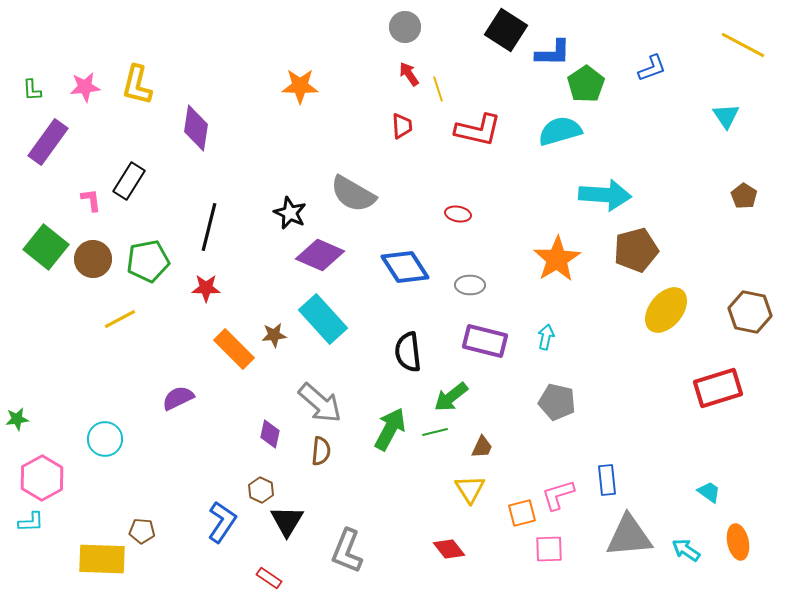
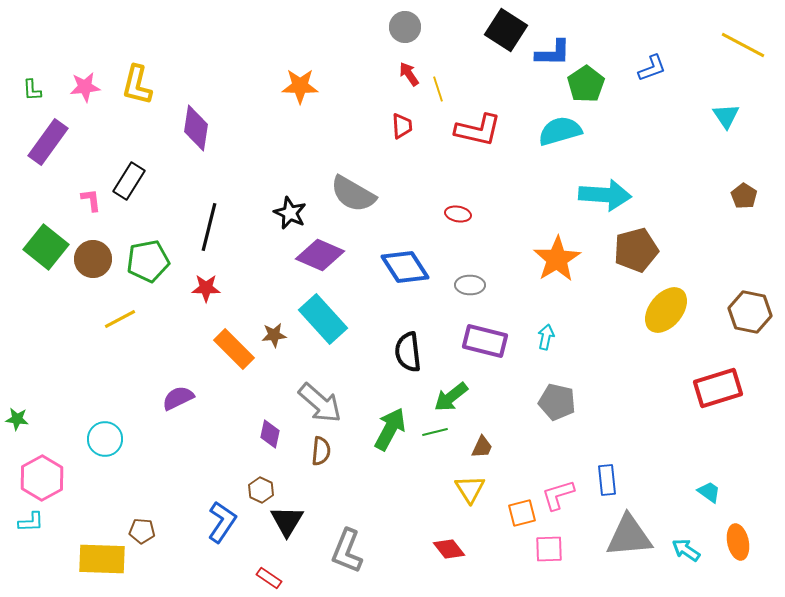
green star at (17, 419): rotated 15 degrees clockwise
